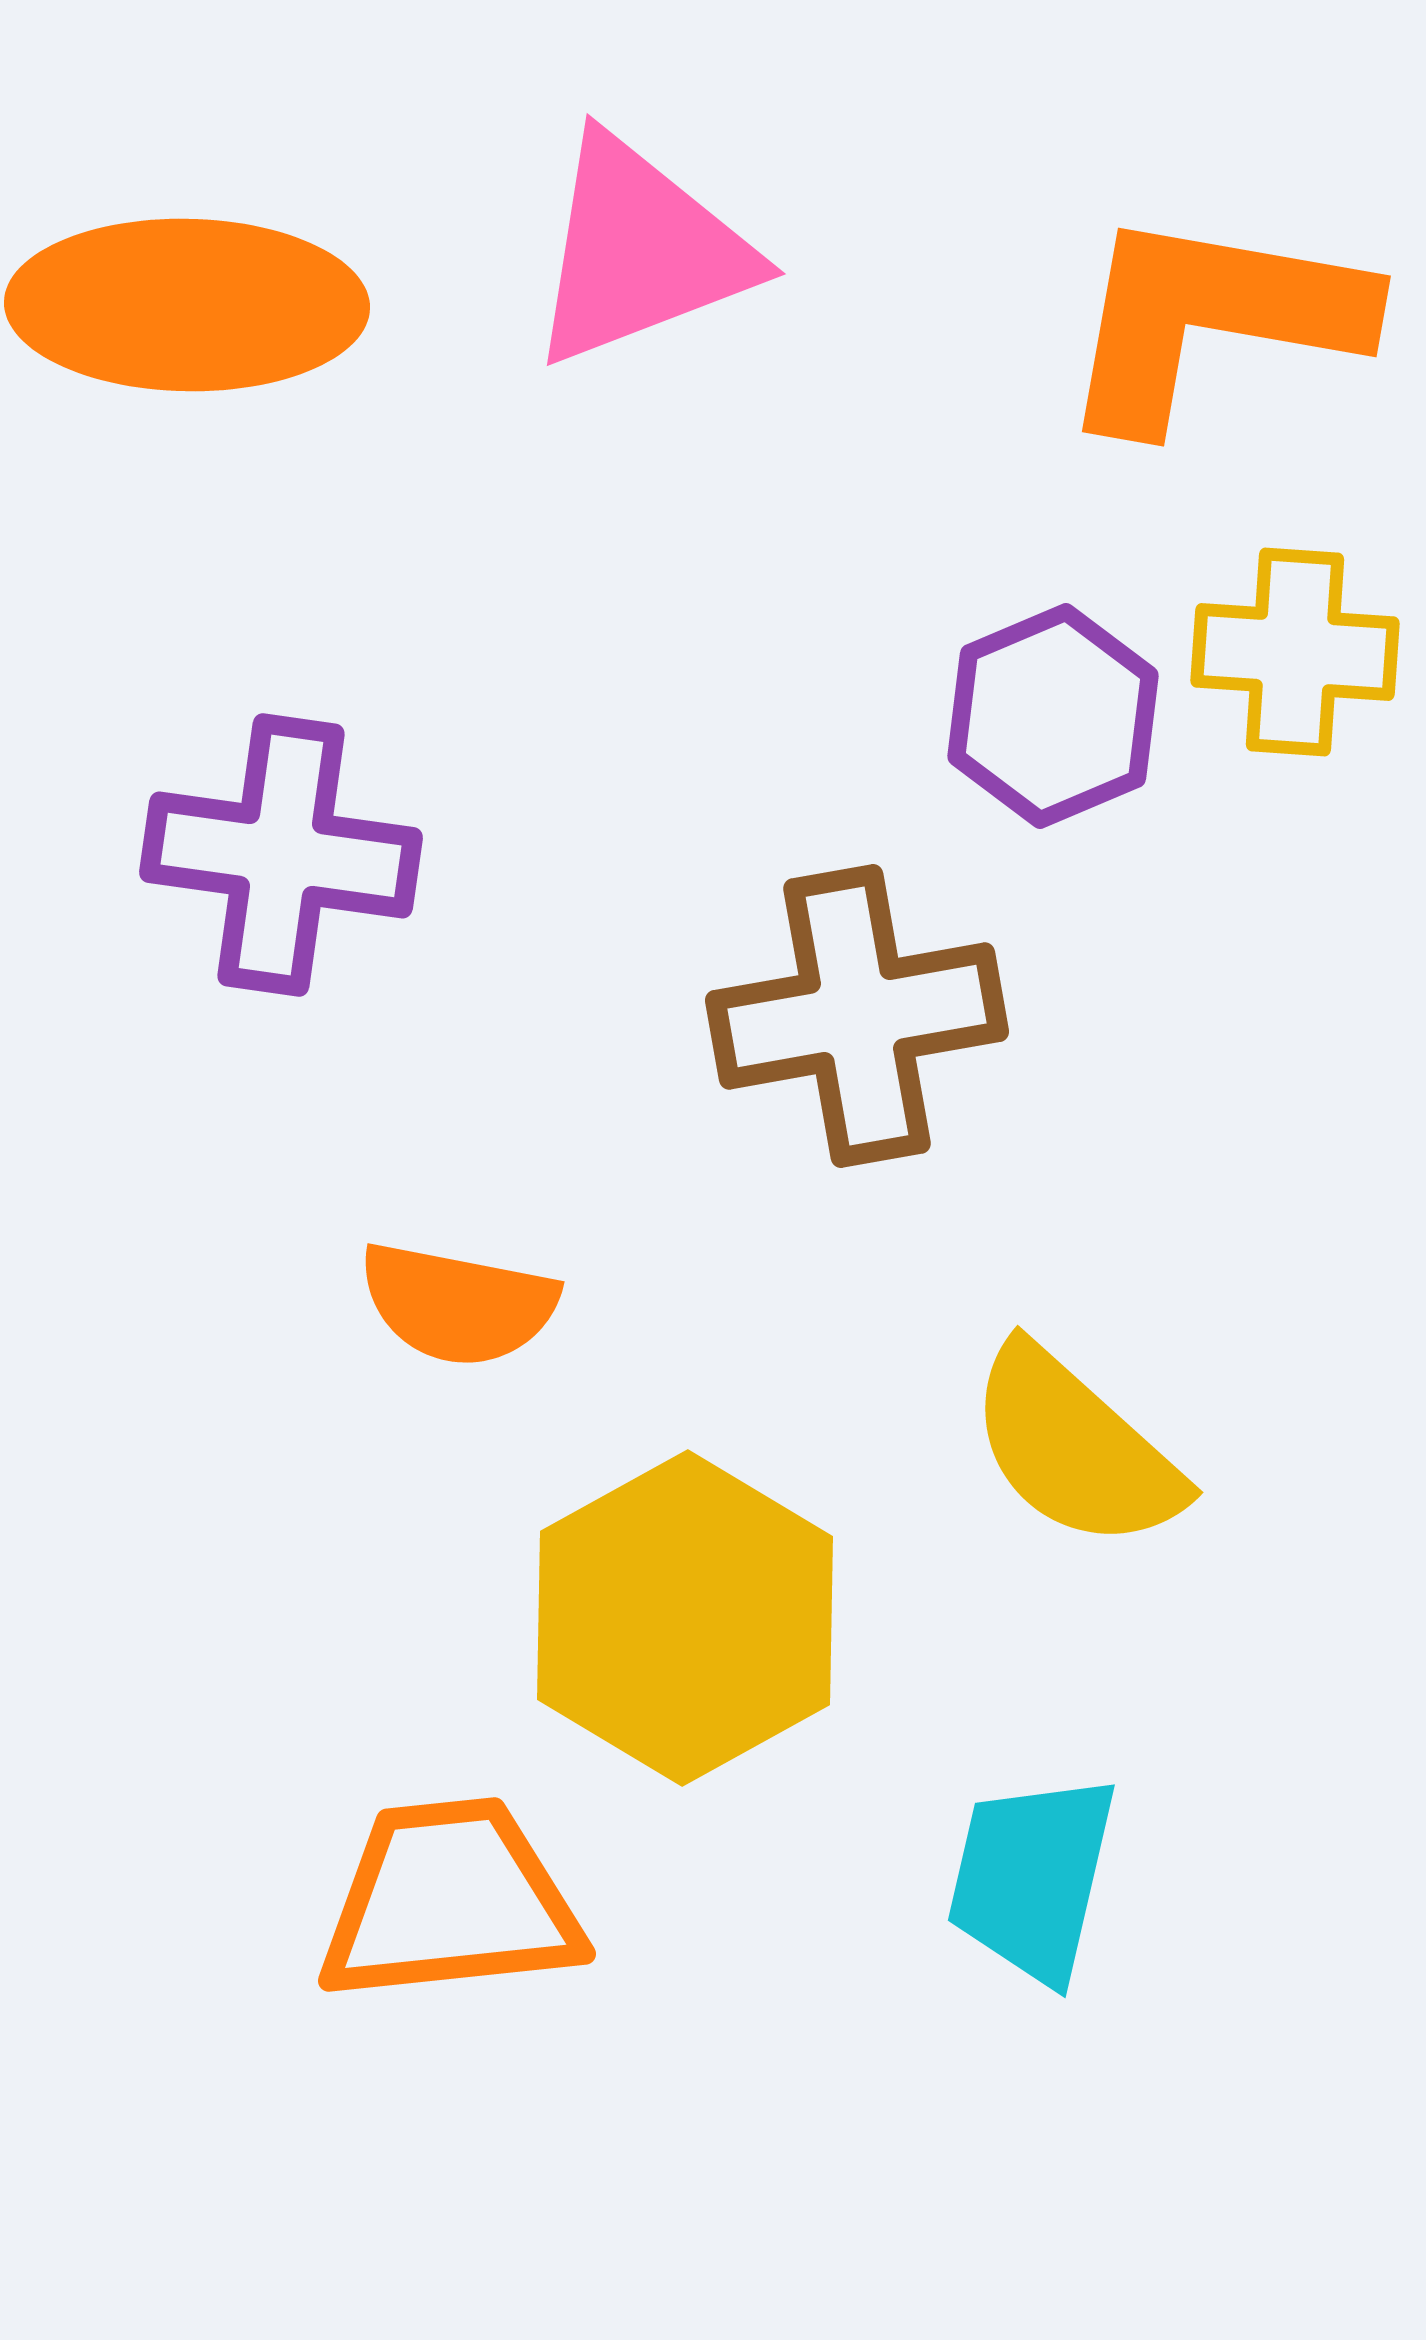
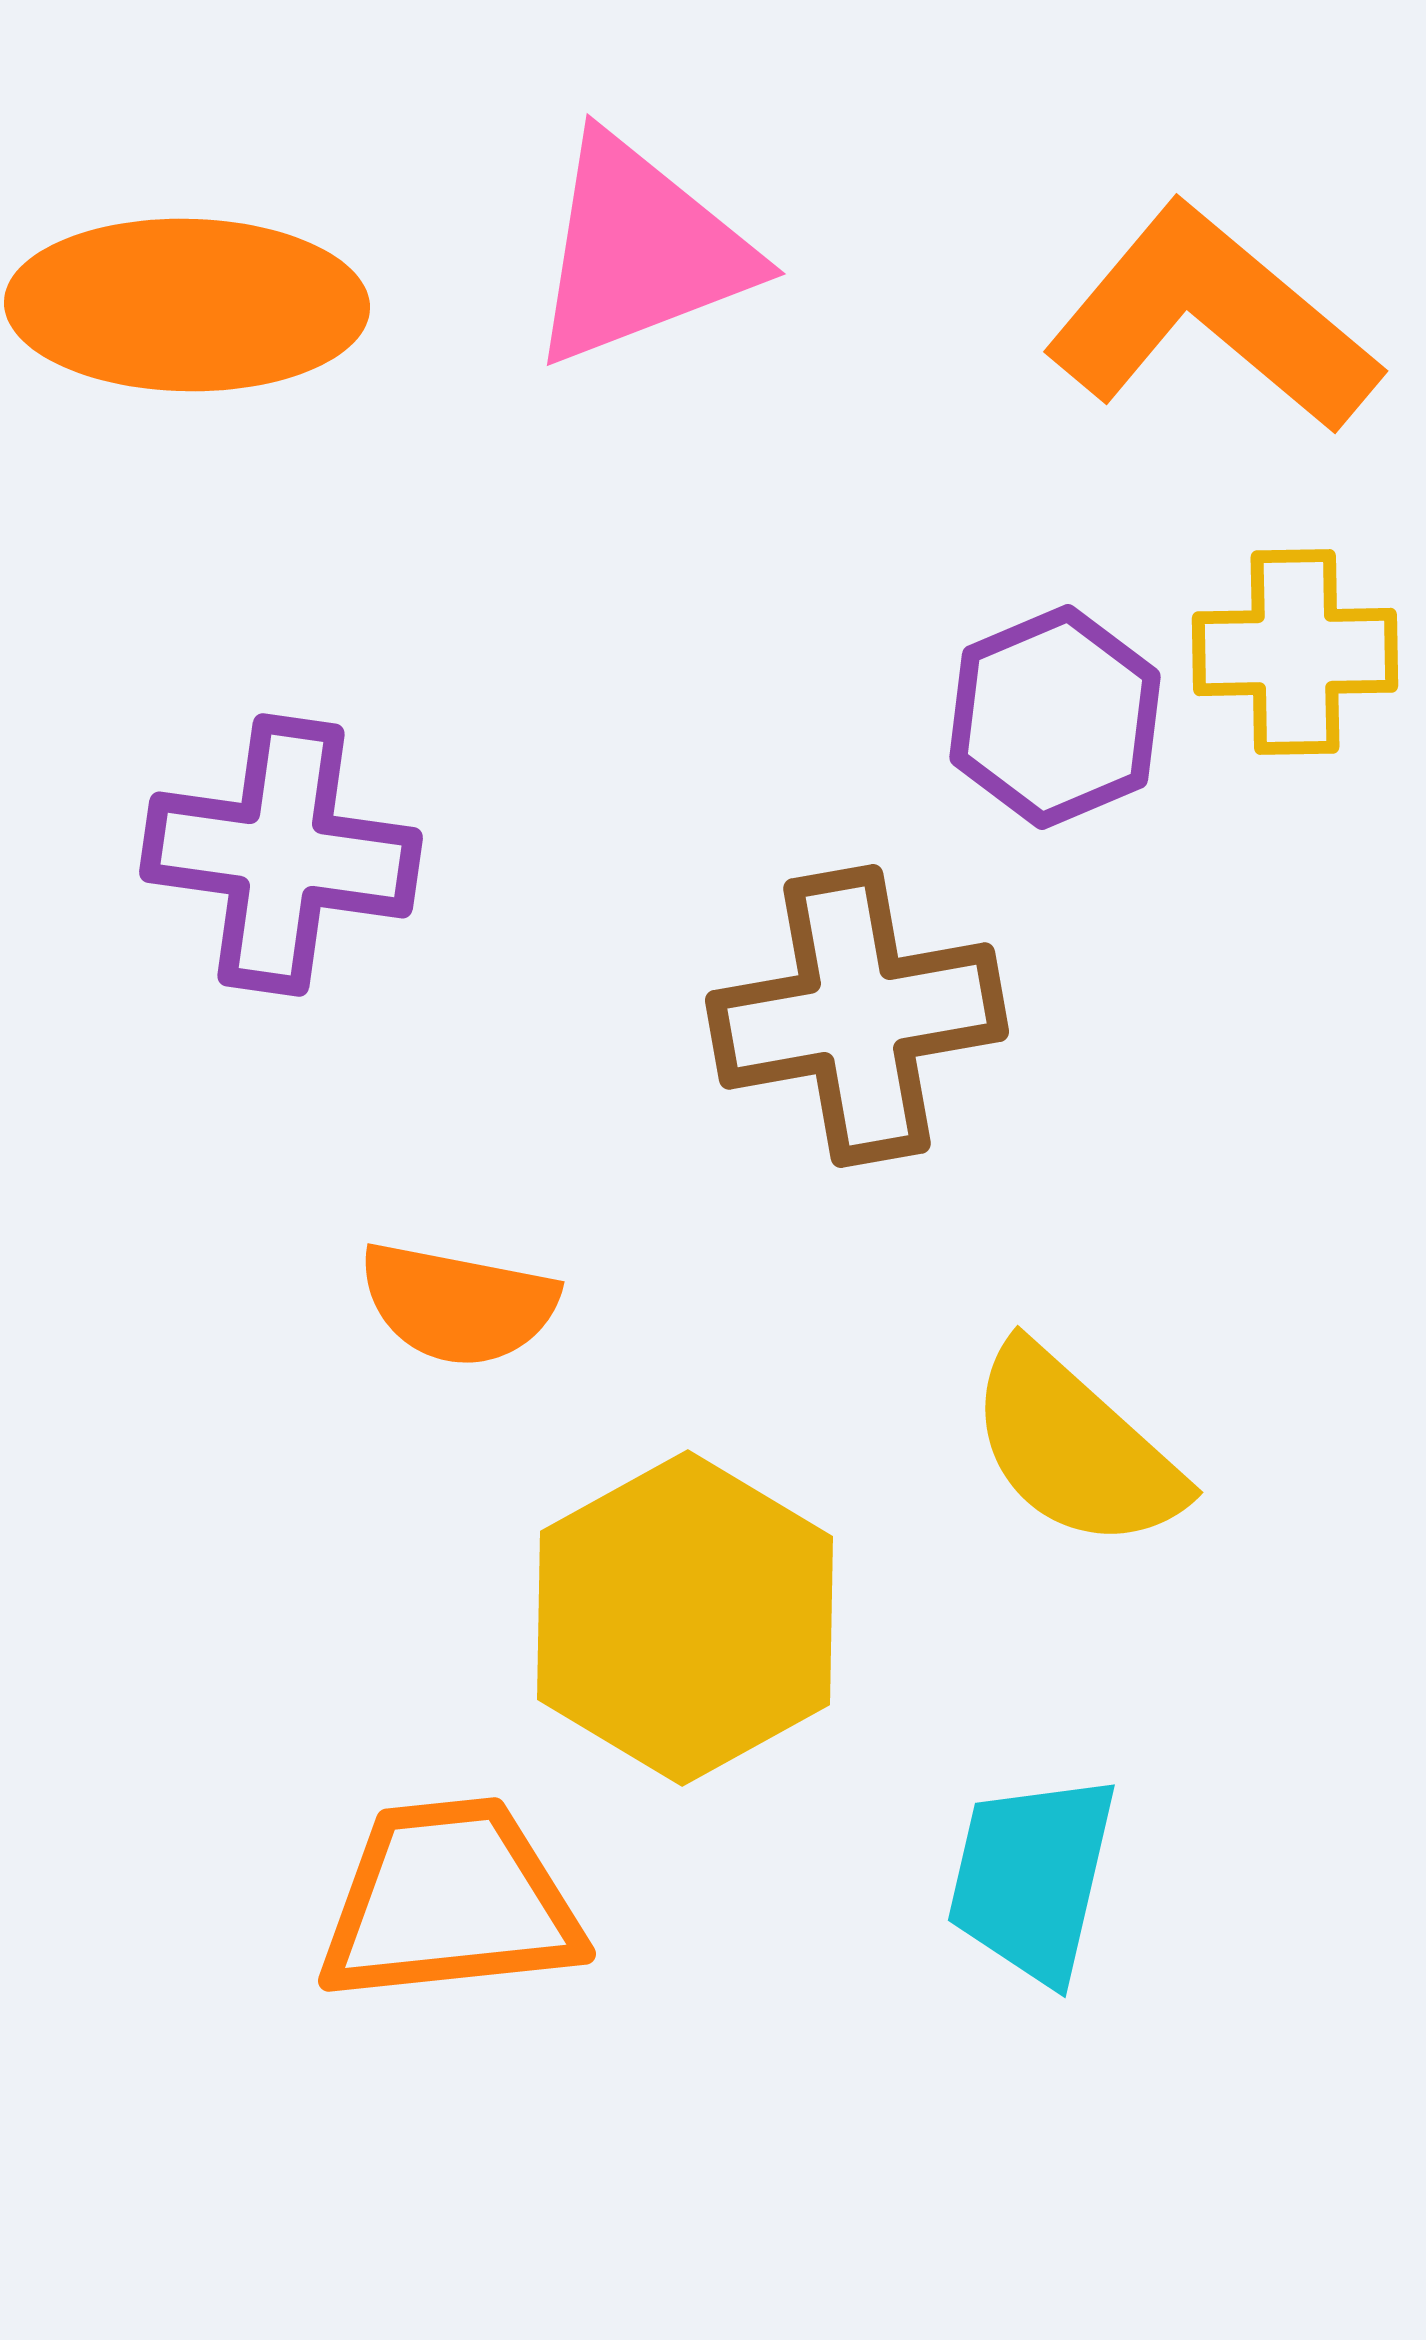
orange L-shape: rotated 30 degrees clockwise
yellow cross: rotated 5 degrees counterclockwise
purple hexagon: moved 2 px right, 1 px down
